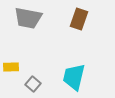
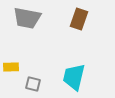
gray trapezoid: moved 1 px left
gray square: rotated 28 degrees counterclockwise
